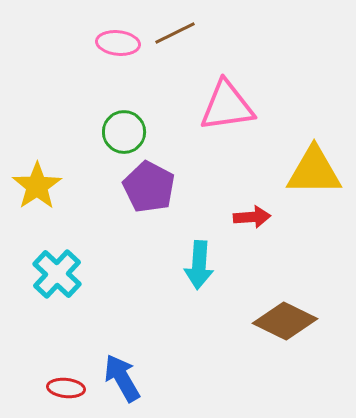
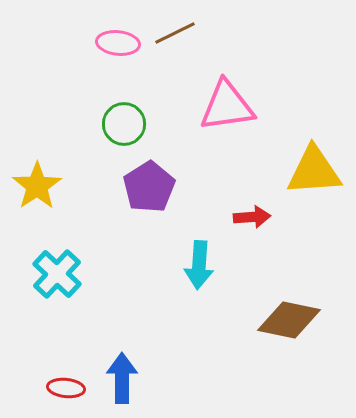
green circle: moved 8 px up
yellow triangle: rotated 4 degrees counterclockwise
purple pentagon: rotated 12 degrees clockwise
brown diamond: moved 4 px right, 1 px up; rotated 14 degrees counterclockwise
blue arrow: rotated 30 degrees clockwise
